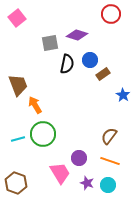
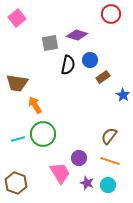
black semicircle: moved 1 px right, 1 px down
brown rectangle: moved 3 px down
brown trapezoid: moved 1 px left, 2 px up; rotated 120 degrees clockwise
